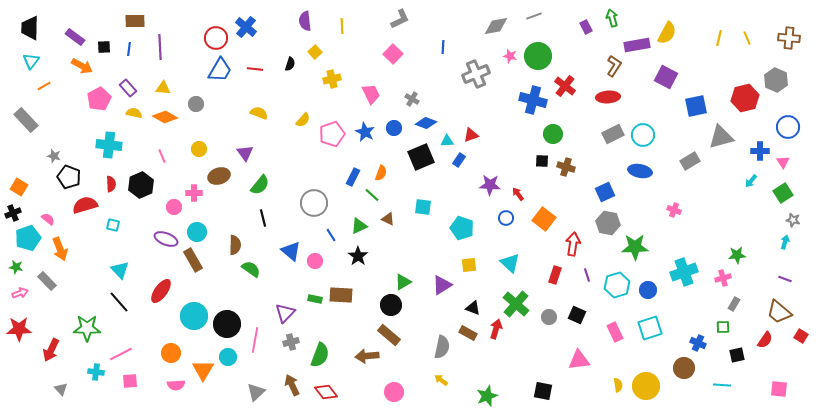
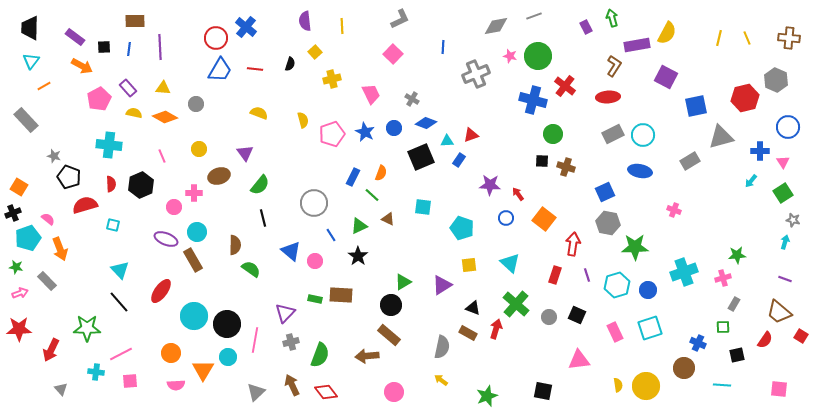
yellow semicircle at (303, 120): rotated 56 degrees counterclockwise
